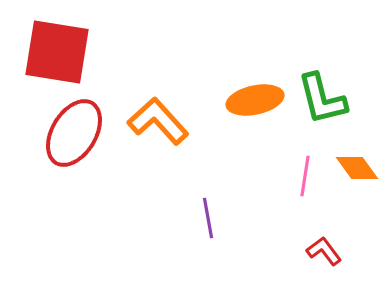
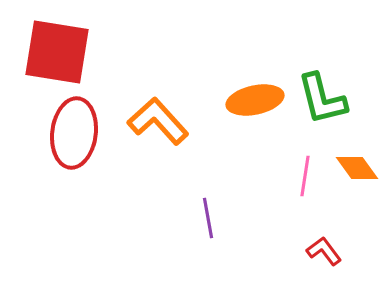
red ellipse: rotated 24 degrees counterclockwise
